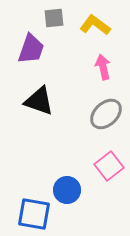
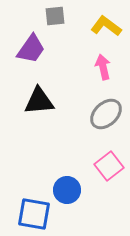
gray square: moved 1 px right, 2 px up
yellow L-shape: moved 11 px right, 1 px down
purple trapezoid: rotated 16 degrees clockwise
black triangle: rotated 24 degrees counterclockwise
